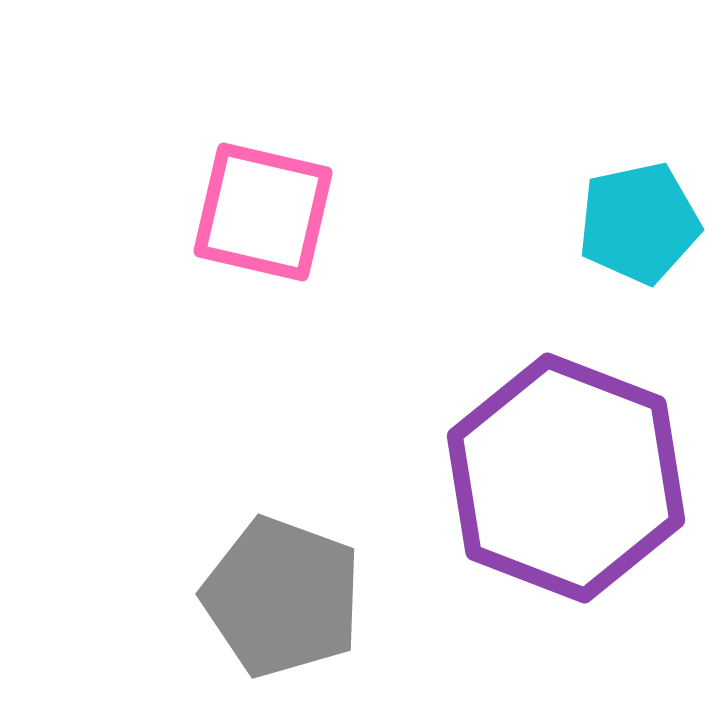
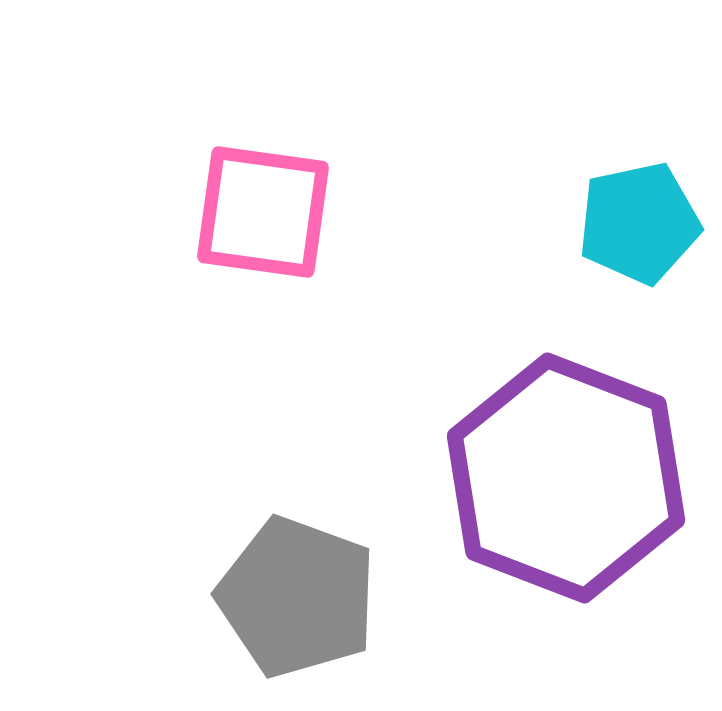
pink square: rotated 5 degrees counterclockwise
gray pentagon: moved 15 px right
